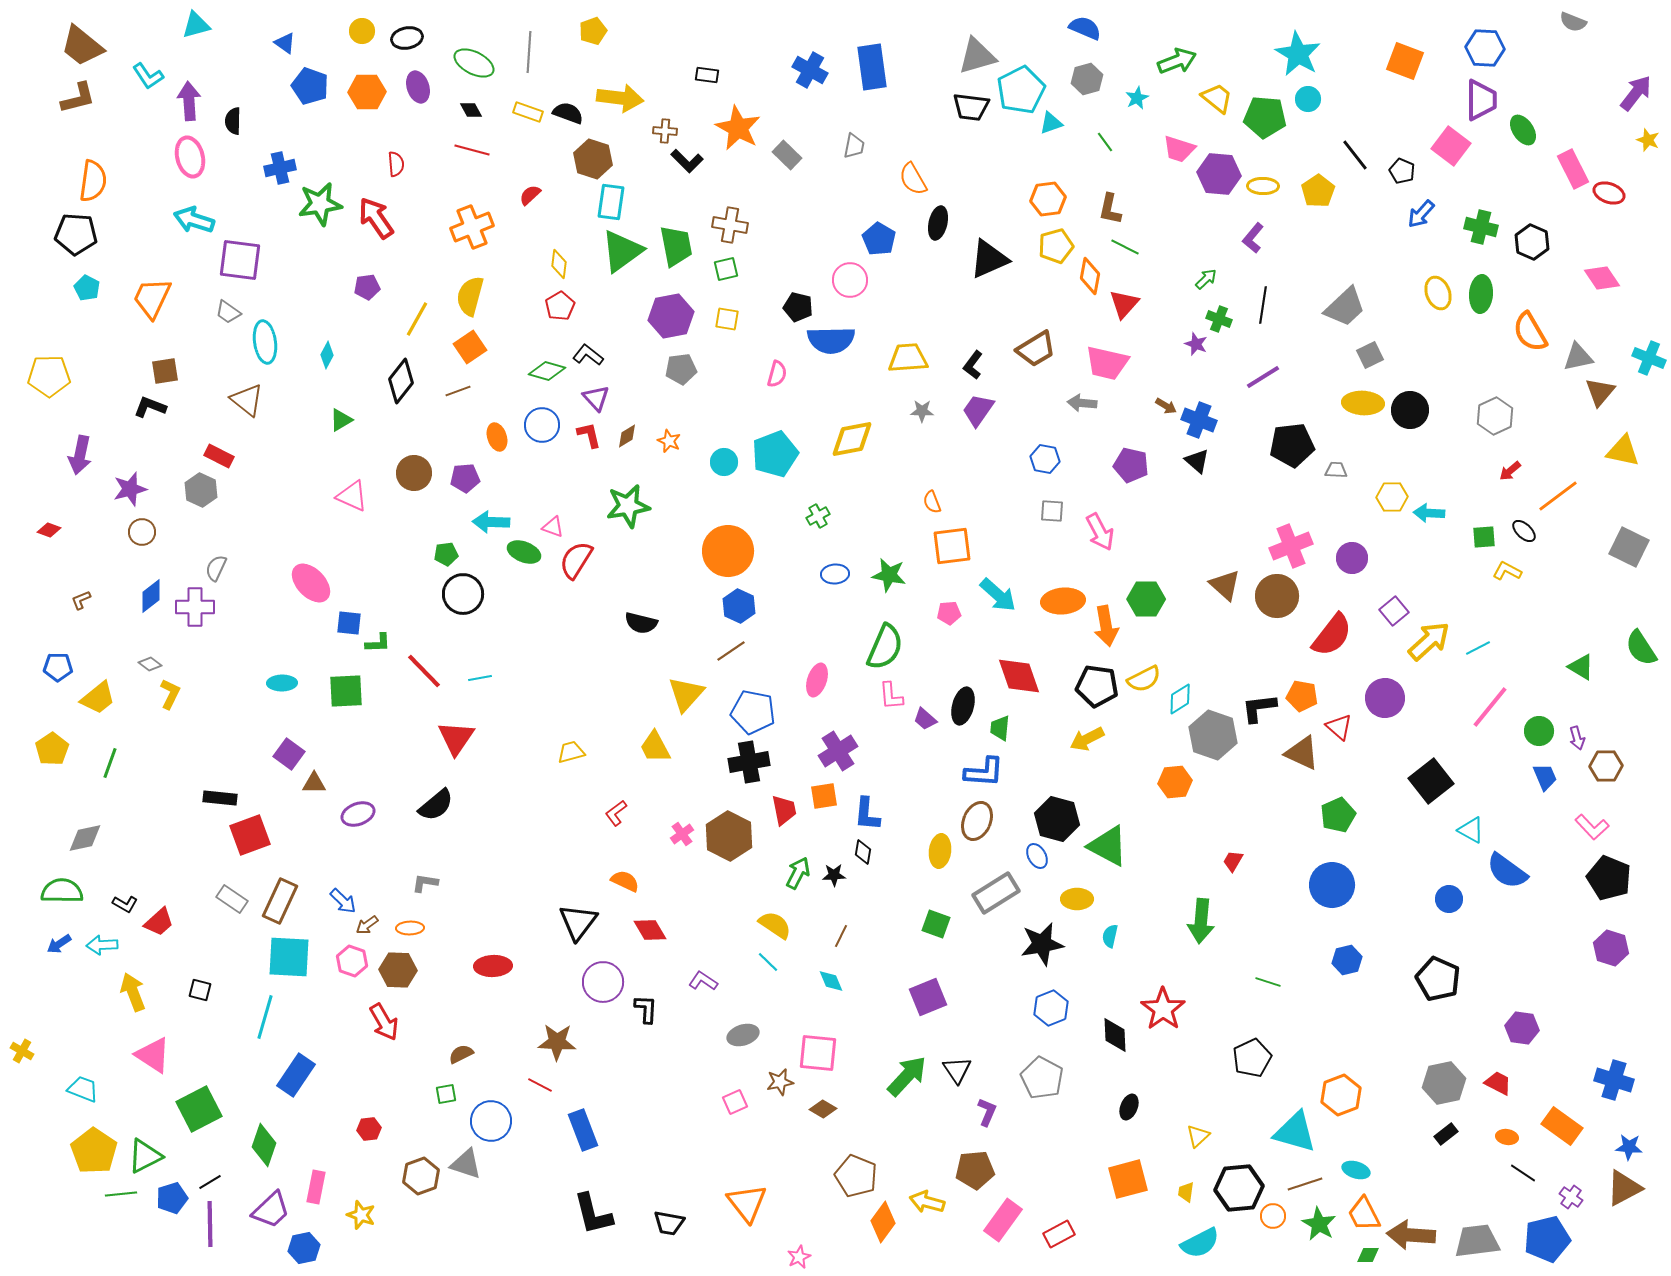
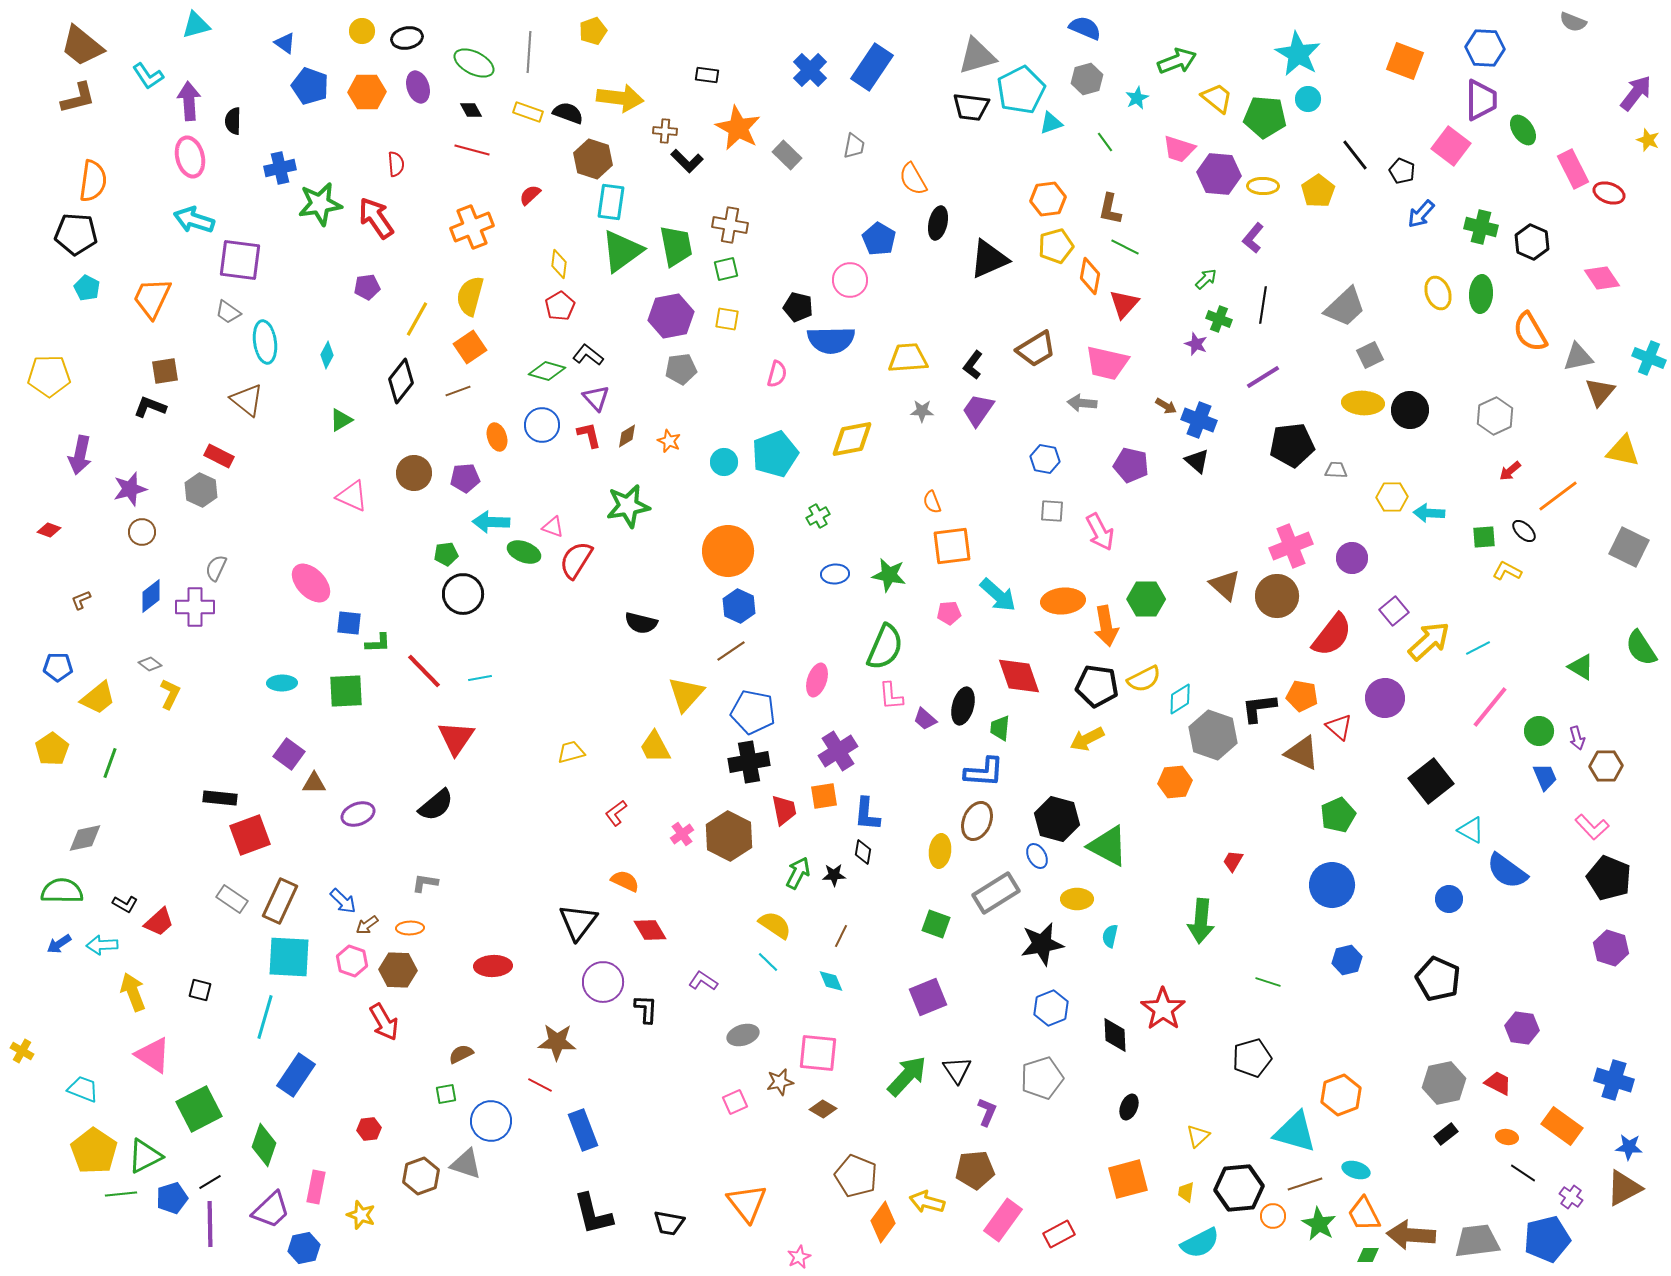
blue rectangle at (872, 67): rotated 42 degrees clockwise
blue cross at (810, 70): rotated 16 degrees clockwise
black pentagon at (1252, 1058): rotated 9 degrees clockwise
gray pentagon at (1042, 1078): rotated 27 degrees clockwise
